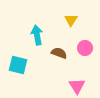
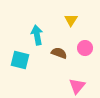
cyan square: moved 2 px right, 5 px up
pink triangle: rotated 12 degrees clockwise
